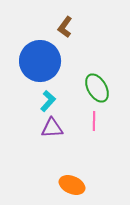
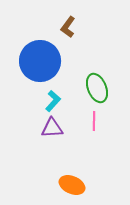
brown L-shape: moved 3 px right
green ellipse: rotated 8 degrees clockwise
cyan L-shape: moved 5 px right
